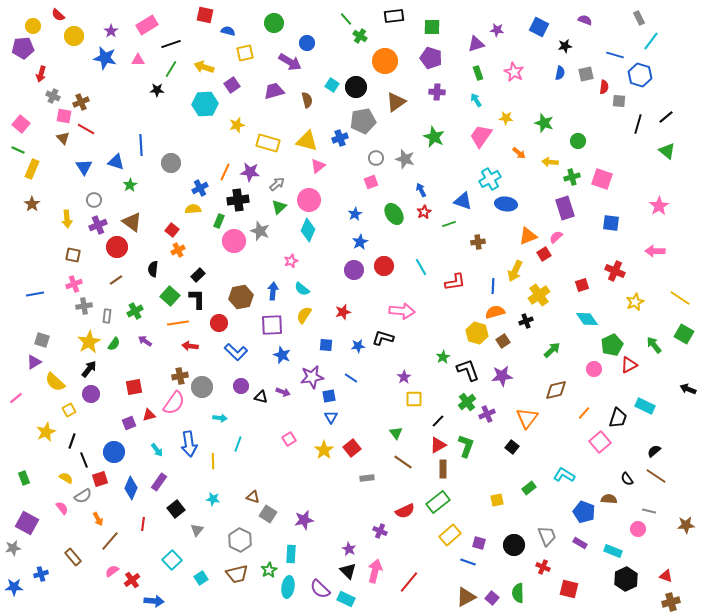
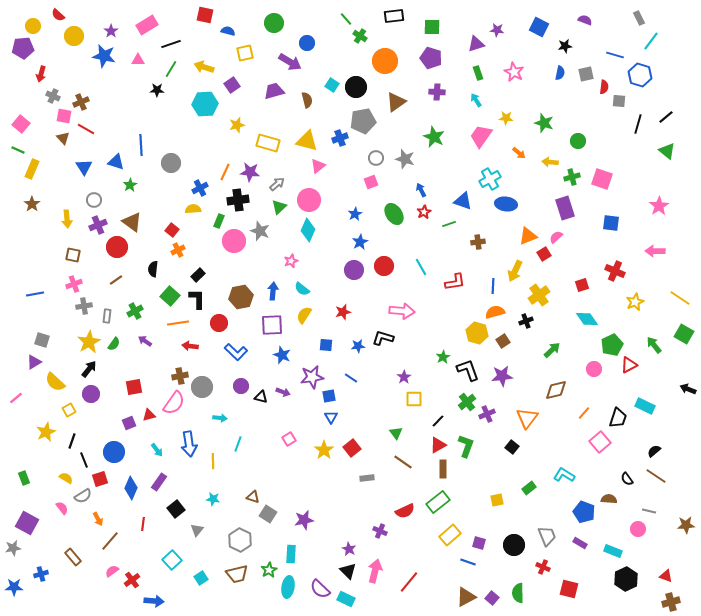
blue star at (105, 58): moved 1 px left, 2 px up
